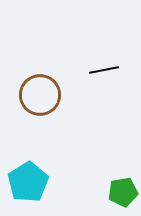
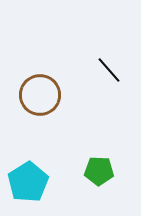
black line: moved 5 px right; rotated 60 degrees clockwise
green pentagon: moved 24 px left, 21 px up; rotated 12 degrees clockwise
